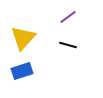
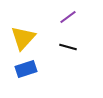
black line: moved 2 px down
blue rectangle: moved 4 px right, 2 px up
